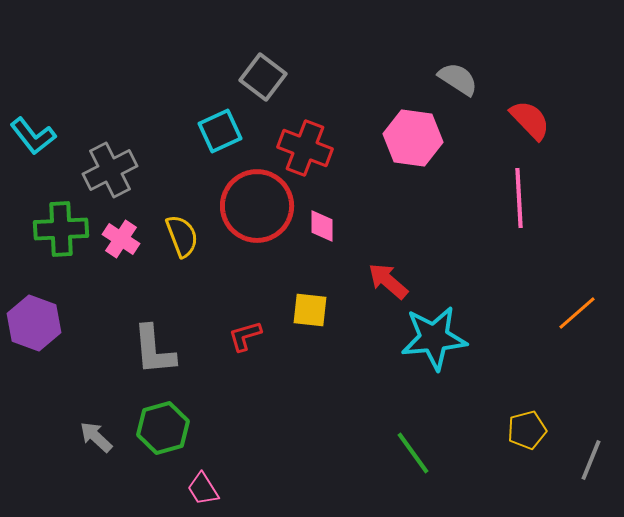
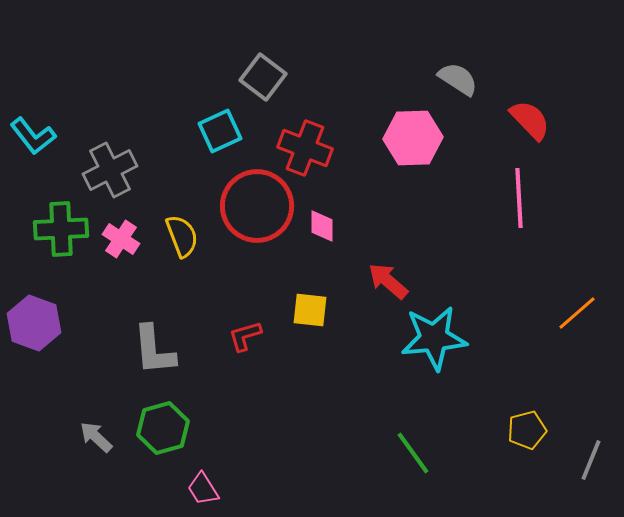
pink hexagon: rotated 10 degrees counterclockwise
